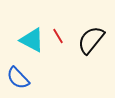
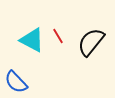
black semicircle: moved 2 px down
blue semicircle: moved 2 px left, 4 px down
